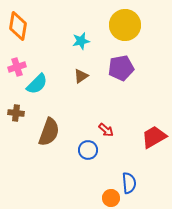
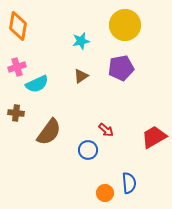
cyan semicircle: rotated 20 degrees clockwise
brown semicircle: rotated 16 degrees clockwise
orange circle: moved 6 px left, 5 px up
